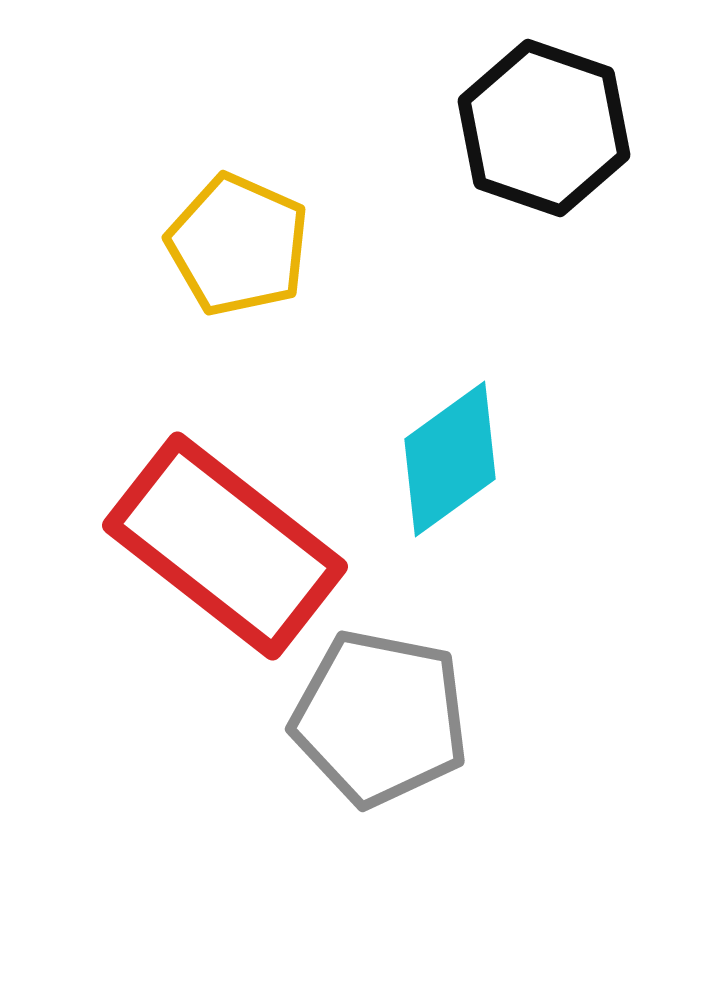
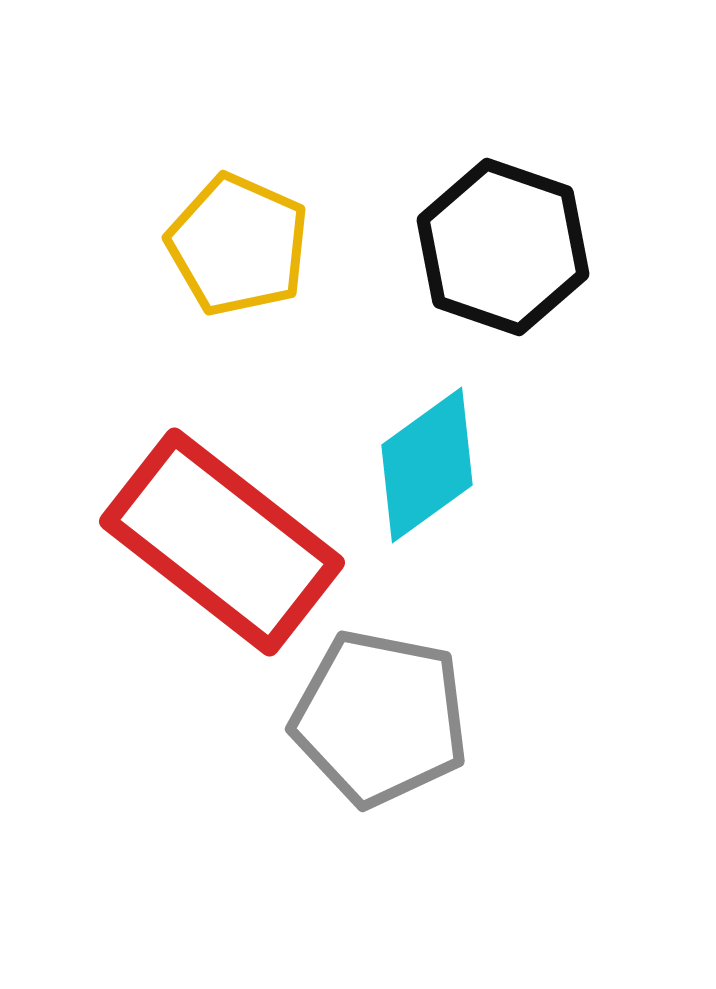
black hexagon: moved 41 px left, 119 px down
cyan diamond: moved 23 px left, 6 px down
red rectangle: moved 3 px left, 4 px up
